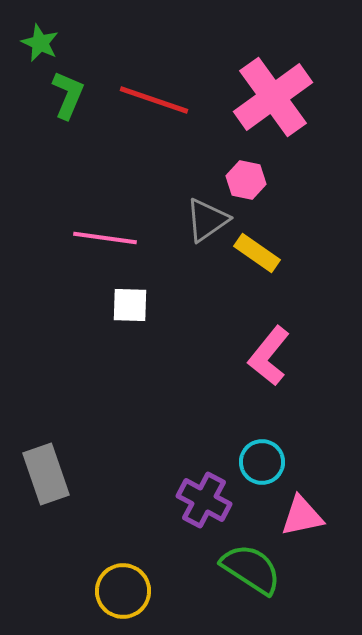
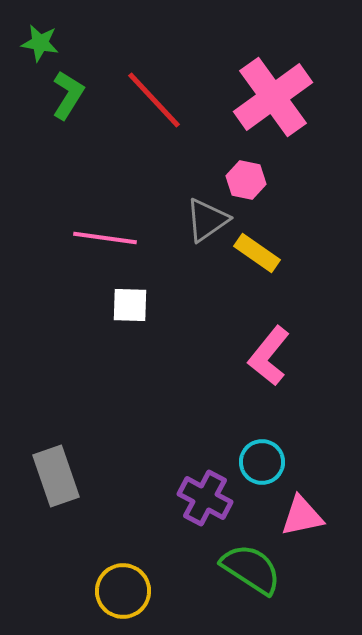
green star: rotated 15 degrees counterclockwise
green L-shape: rotated 9 degrees clockwise
red line: rotated 28 degrees clockwise
gray rectangle: moved 10 px right, 2 px down
purple cross: moved 1 px right, 2 px up
